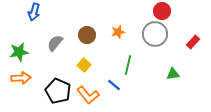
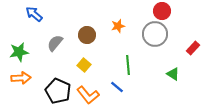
blue arrow: moved 2 px down; rotated 114 degrees clockwise
orange star: moved 6 px up
red rectangle: moved 6 px down
green line: rotated 18 degrees counterclockwise
green triangle: rotated 40 degrees clockwise
blue line: moved 3 px right, 2 px down
